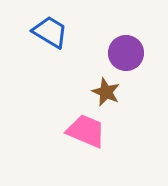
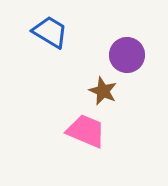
purple circle: moved 1 px right, 2 px down
brown star: moved 3 px left, 1 px up
